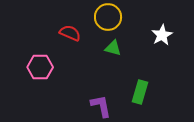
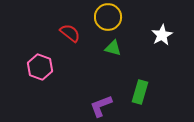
red semicircle: rotated 15 degrees clockwise
pink hexagon: rotated 20 degrees clockwise
purple L-shape: rotated 100 degrees counterclockwise
